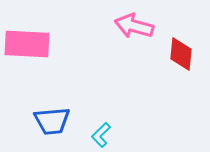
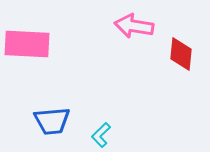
pink arrow: rotated 6 degrees counterclockwise
